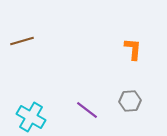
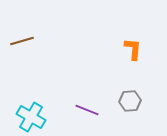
purple line: rotated 15 degrees counterclockwise
